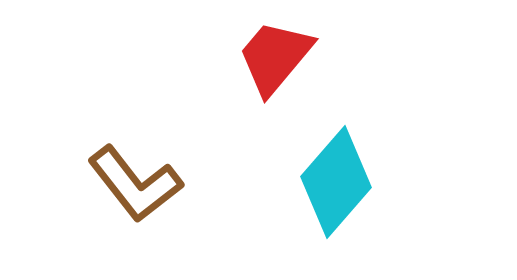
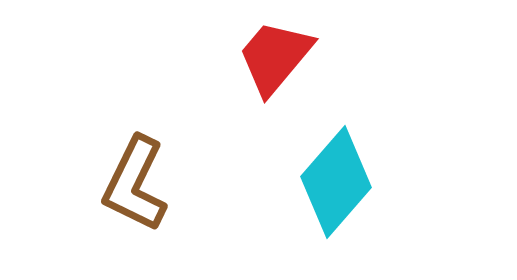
brown L-shape: rotated 64 degrees clockwise
